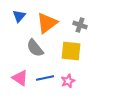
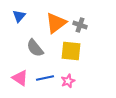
orange triangle: moved 9 px right
